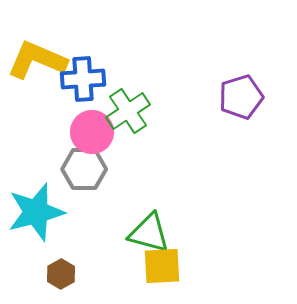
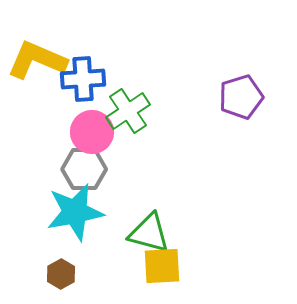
cyan star: moved 39 px right; rotated 4 degrees clockwise
